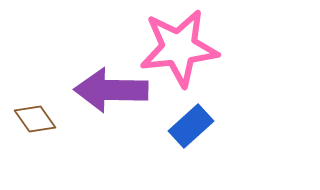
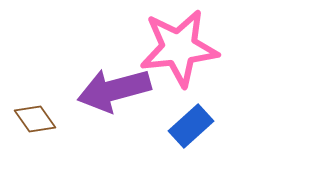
purple arrow: moved 3 px right; rotated 16 degrees counterclockwise
